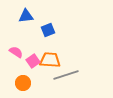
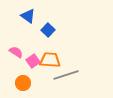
blue triangle: moved 2 px right; rotated 42 degrees clockwise
blue square: rotated 24 degrees counterclockwise
